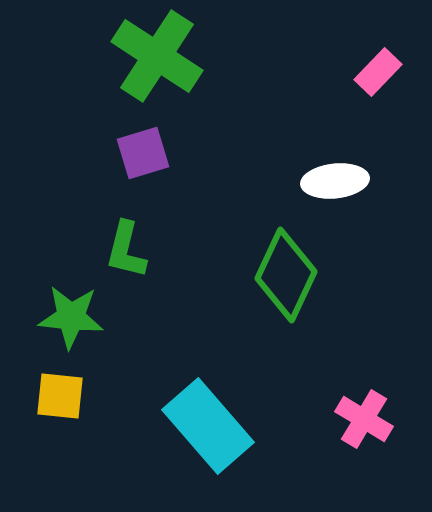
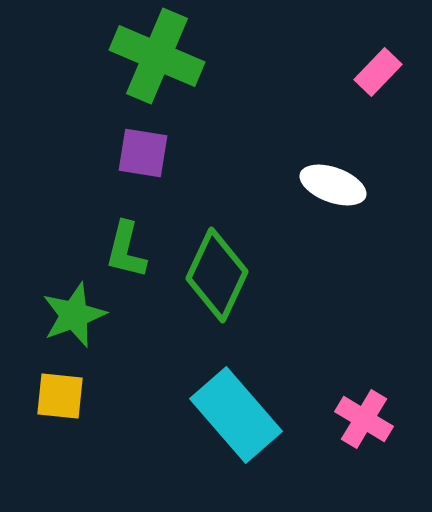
green cross: rotated 10 degrees counterclockwise
purple square: rotated 26 degrees clockwise
white ellipse: moved 2 px left, 4 px down; rotated 26 degrees clockwise
green diamond: moved 69 px left
green star: moved 3 px right, 2 px up; rotated 26 degrees counterclockwise
cyan rectangle: moved 28 px right, 11 px up
